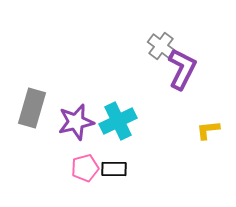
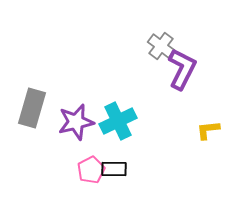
pink pentagon: moved 6 px right, 2 px down; rotated 12 degrees counterclockwise
